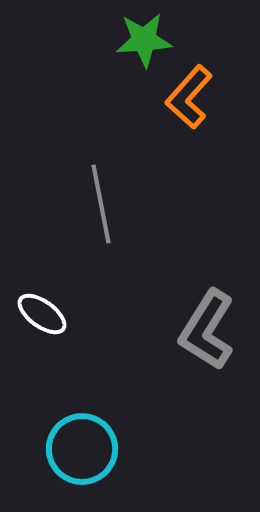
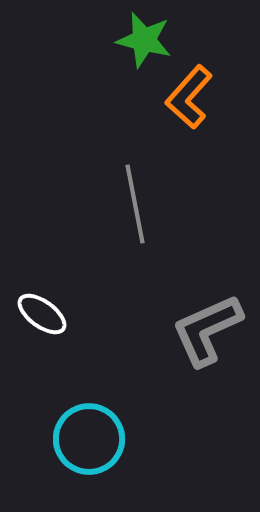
green star: rotated 18 degrees clockwise
gray line: moved 34 px right
gray L-shape: rotated 34 degrees clockwise
cyan circle: moved 7 px right, 10 px up
